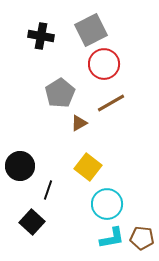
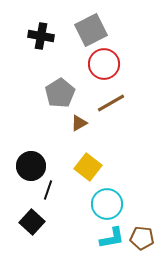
black circle: moved 11 px right
